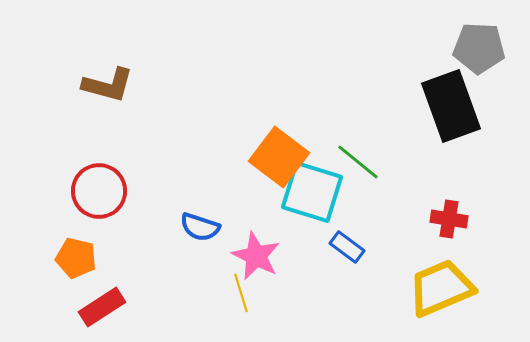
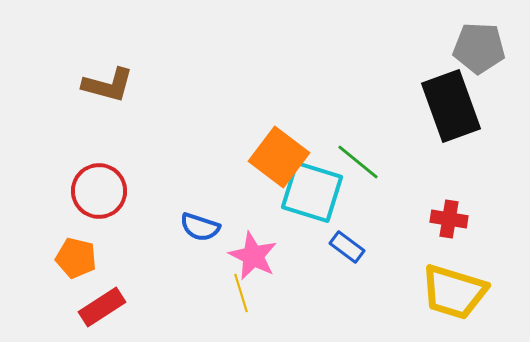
pink star: moved 3 px left
yellow trapezoid: moved 13 px right, 4 px down; rotated 140 degrees counterclockwise
